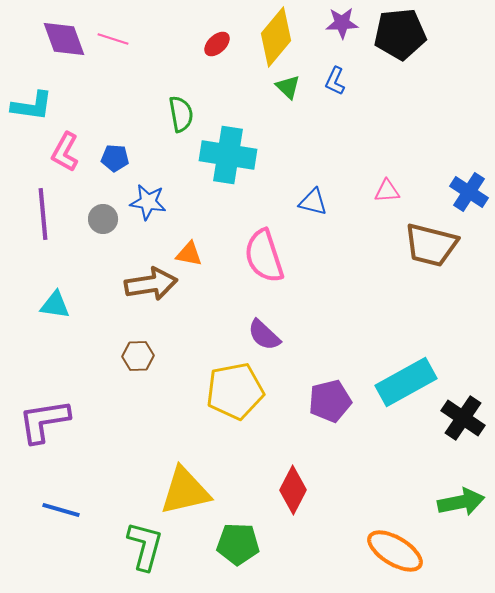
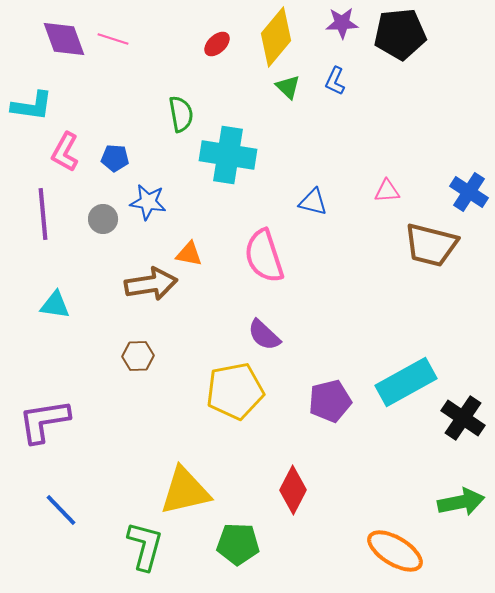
blue line: rotated 30 degrees clockwise
